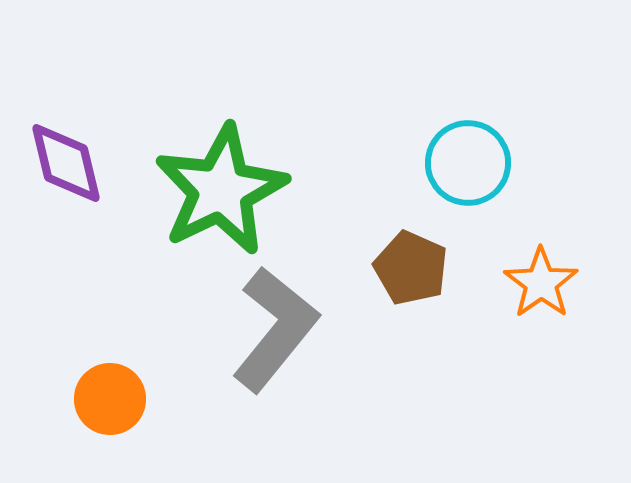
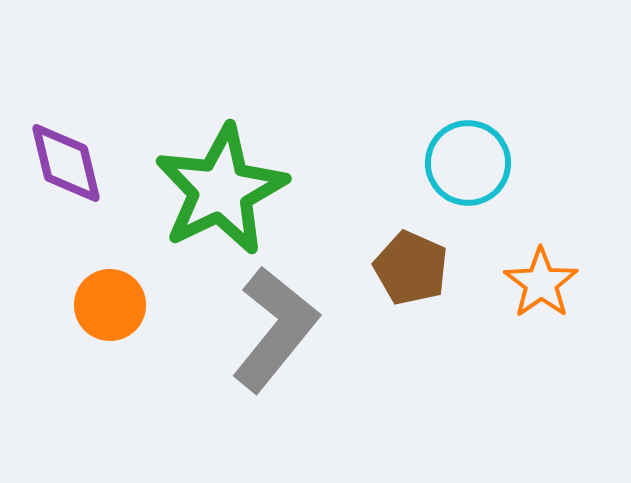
orange circle: moved 94 px up
